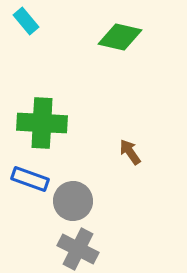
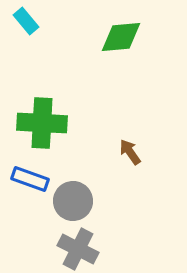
green diamond: moved 1 px right; rotated 18 degrees counterclockwise
